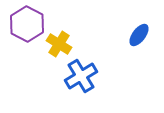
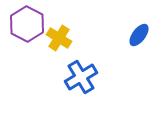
yellow cross: moved 6 px up
blue cross: moved 1 px down
